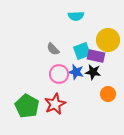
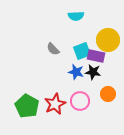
pink circle: moved 21 px right, 27 px down
